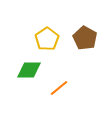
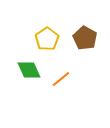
green diamond: rotated 65 degrees clockwise
orange line: moved 2 px right, 9 px up
